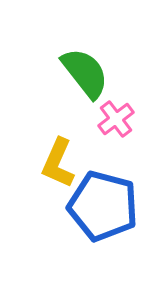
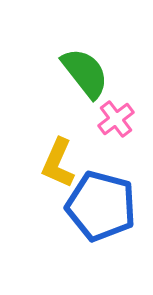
blue pentagon: moved 2 px left
